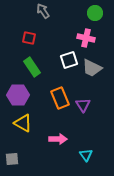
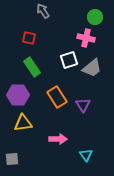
green circle: moved 4 px down
gray trapezoid: rotated 65 degrees counterclockwise
orange rectangle: moved 3 px left, 1 px up; rotated 10 degrees counterclockwise
yellow triangle: rotated 36 degrees counterclockwise
